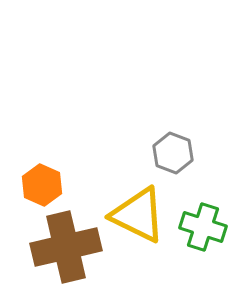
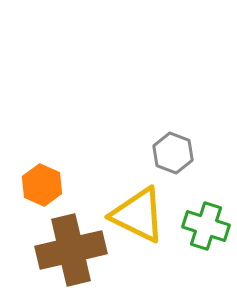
green cross: moved 3 px right, 1 px up
brown cross: moved 5 px right, 3 px down
